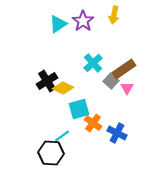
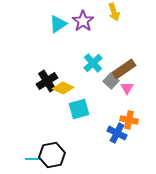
yellow arrow: moved 3 px up; rotated 30 degrees counterclockwise
orange cross: moved 36 px right, 3 px up; rotated 24 degrees counterclockwise
cyan line: moved 29 px left, 23 px down; rotated 35 degrees clockwise
black hexagon: moved 1 px right, 2 px down; rotated 15 degrees counterclockwise
